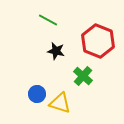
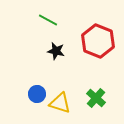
green cross: moved 13 px right, 22 px down
